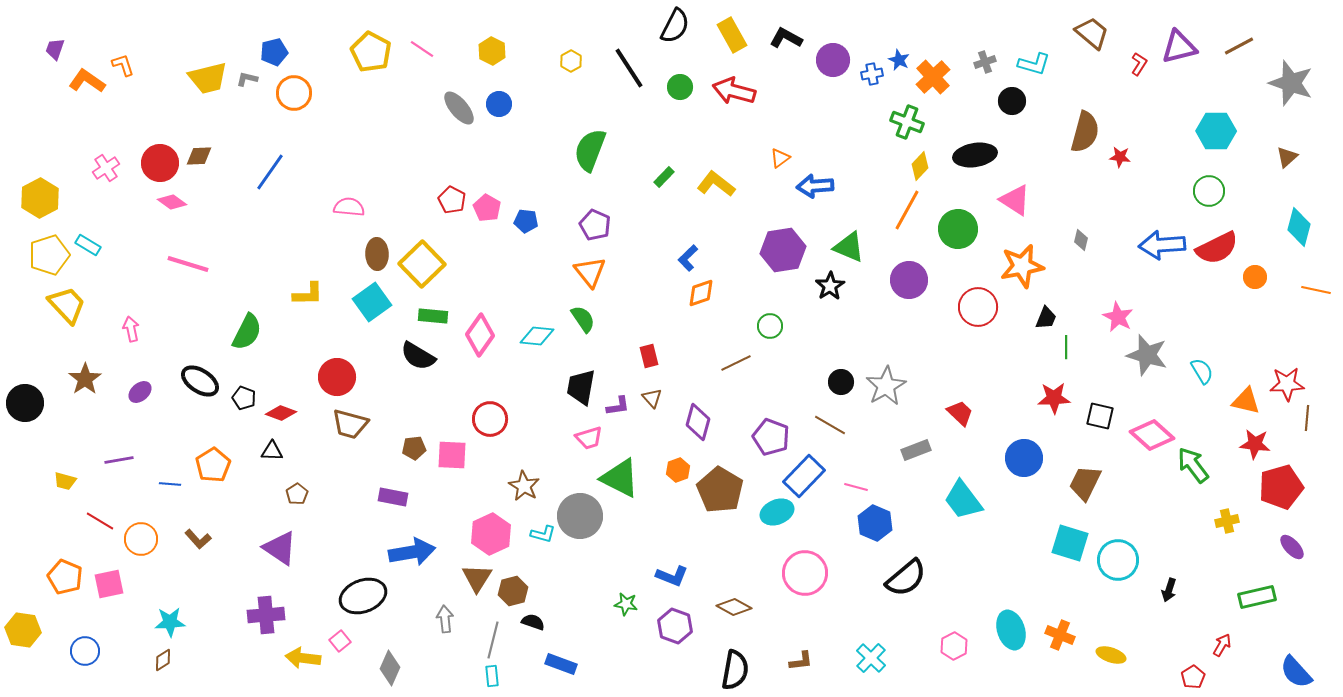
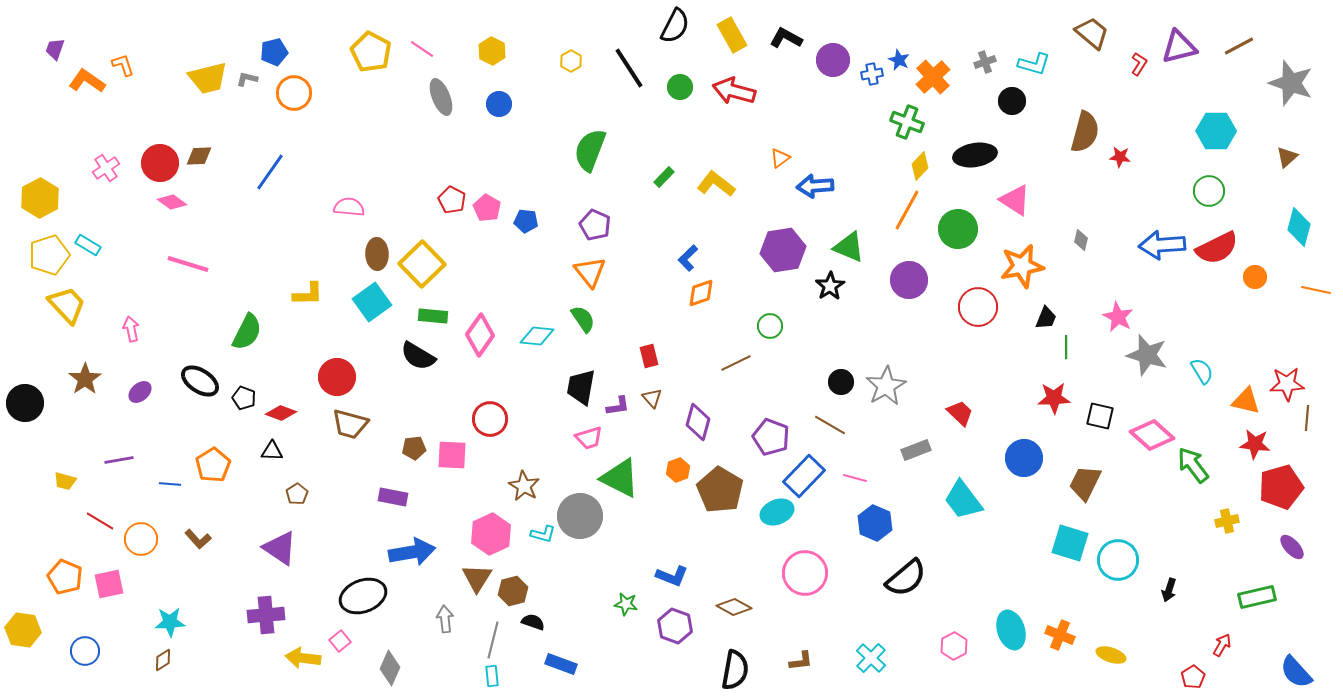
gray ellipse at (459, 108): moved 18 px left, 11 px up; rotated 18 degrees clockwise
pink line at (856, 487): moved 1 px left, 9 px up
